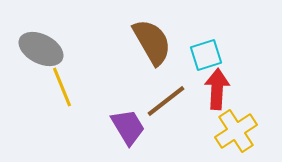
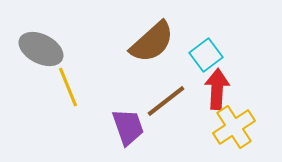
brown semicircle: rotated 78 degrees clockwise
cyan square: rotated 20 degrees counterclockwise
yellow line: moved 6 px right
purple trapezoid: rotated 12 degrees clockwise
yellow cross: moved 2 px left, 4 px up
